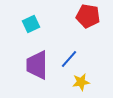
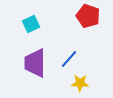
red pentagon: rotated 10 degrees clockwise
purple trapezoid: moved 2 px left, 2 px up
yellow star: moved 1 px left, 1 px down; rotated 12 degrees clockwise
